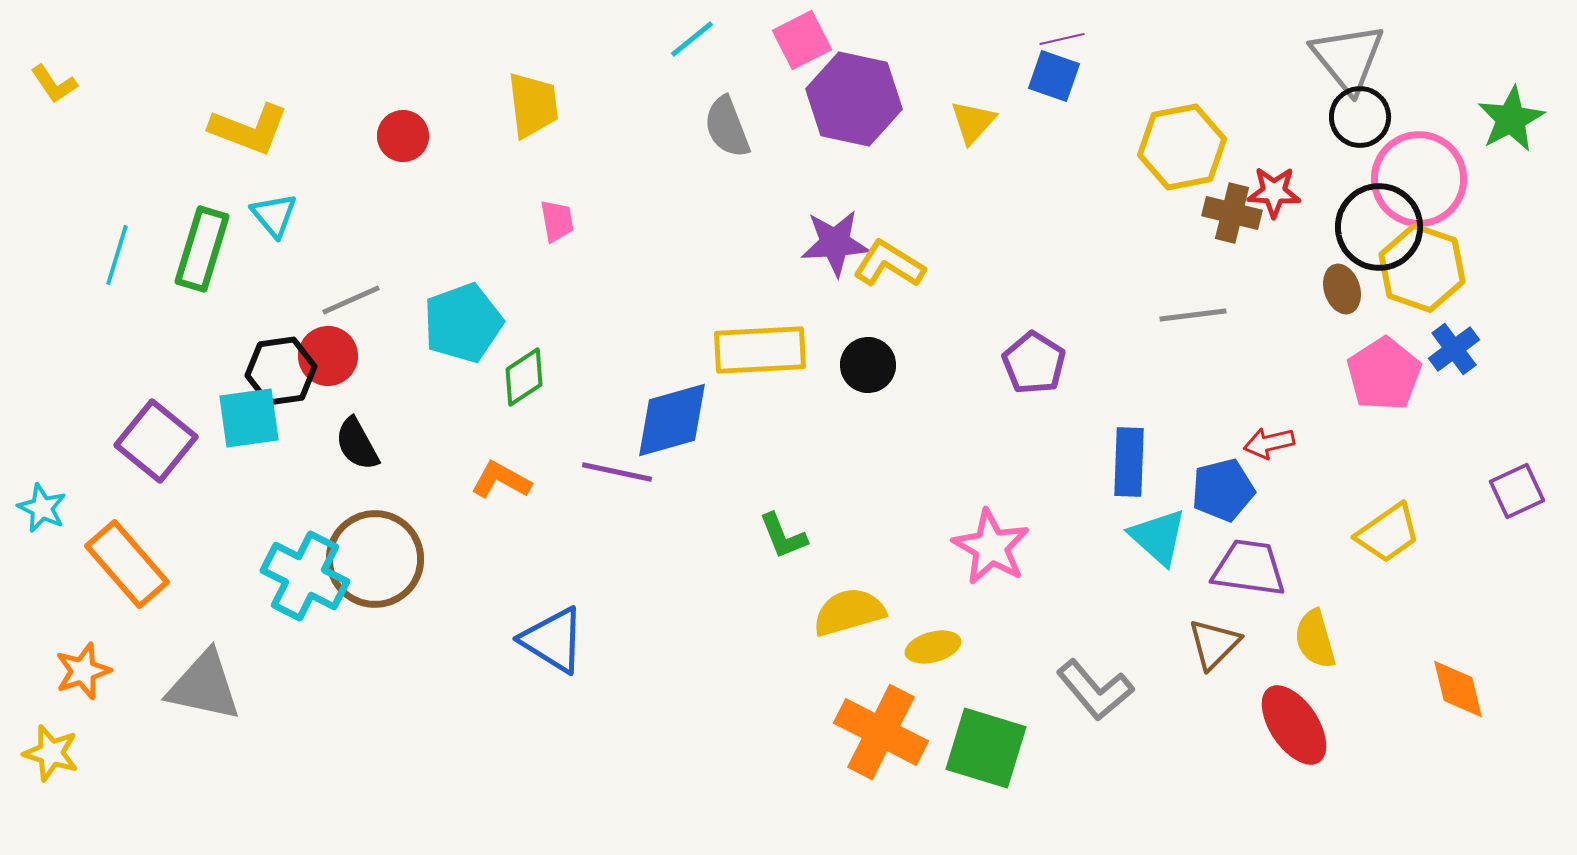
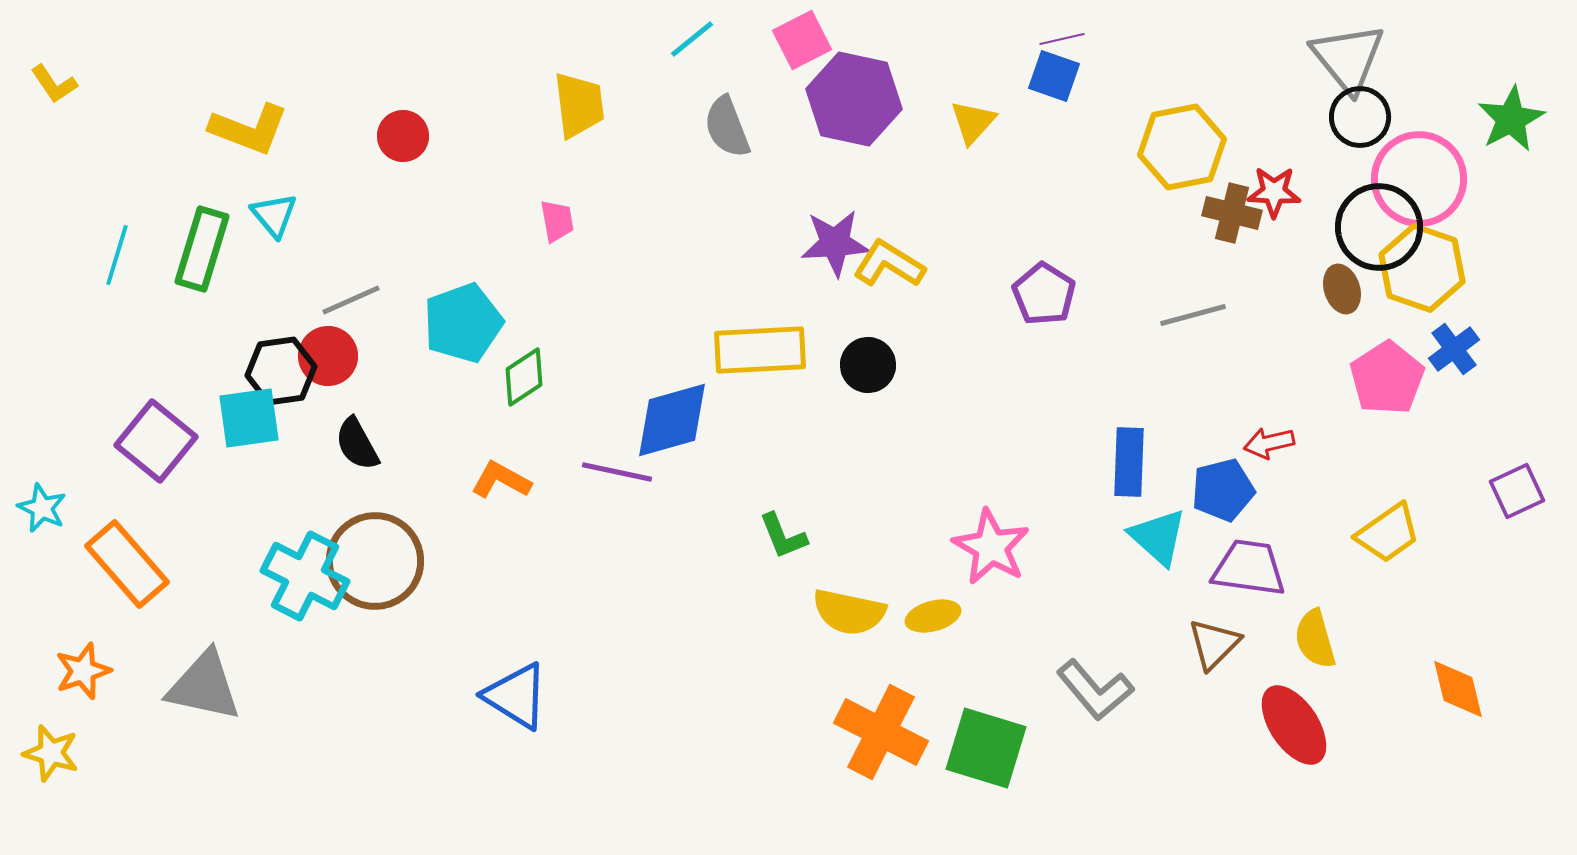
yellow trapezoid at (533, 105): moved 46 px right
gray line at (1193, 315): rotated 8 degrees counterclockwise
purple pentagon at (1034, 363): moved 10 px right, 69 px up
pink pentagon at (1384, 374): moved 3 px right, 4 px down
brown circle at (375, 559): moved 2 px down
yellow semicircle at (849, 612): rotated 152 degrees counterclockwise
blue triangle at (553, 640): moved 37 px left, 56 px down
yellow ellipse at (933, 647): moved 31 px up
